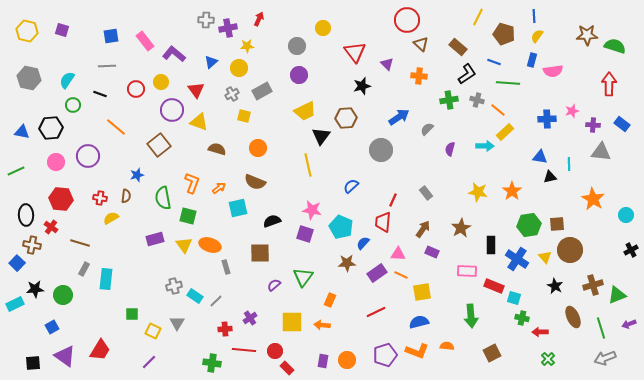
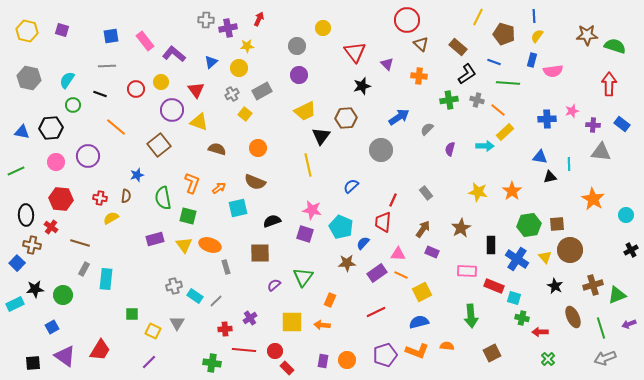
yellow square at (244, 116): moved 1 px right, 2 px up; rotated 24 degrees clockwise
yellow square at (422, 292): rotated 18 degrees counterclockwise
